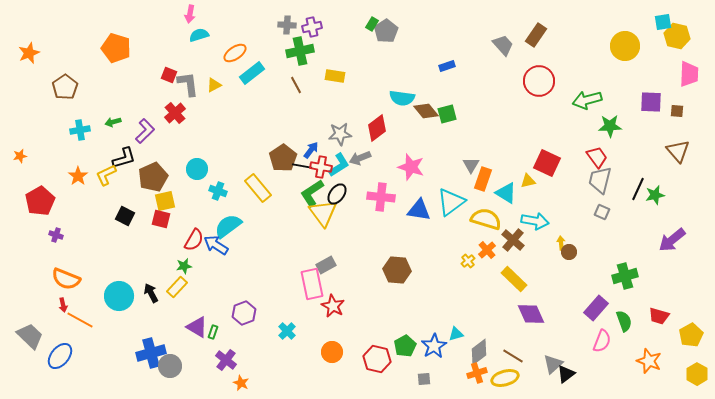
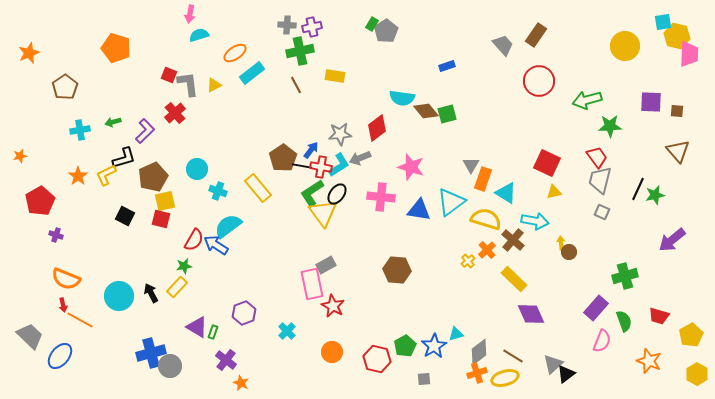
pink trapezoid at (689, 74): moved 20 px up
yellow triangle at (528, 181): moved 26 px right, 11 px down
